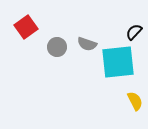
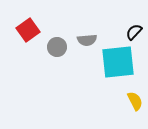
red square: moved 2 px right, 3 px down
gray semicircle: moved 4 px up; rotated 24 degrees counterclockwise
